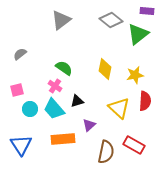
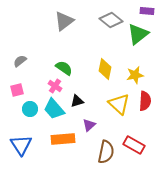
gray triangle: moved 3 px right, 1 px down
gray semicircle: moved 7 px down
yellow triangle: moved 4 px up
